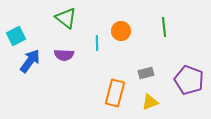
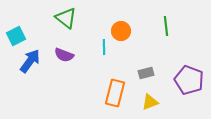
green line: moved 2 px right, 1 px up
cyan line: moved 7 px right, 4 px down
purple semicircle: rotated 18 degrees clockwise
